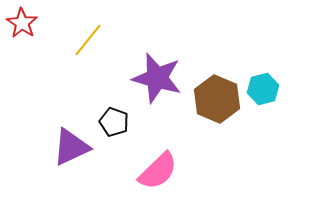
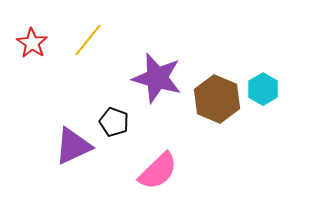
red star: moved 10 px right, 20 px down
cyan hexagon: rotated 16 degrees counterclockwise
purple triangle: moved 2 px right, 1 px up
